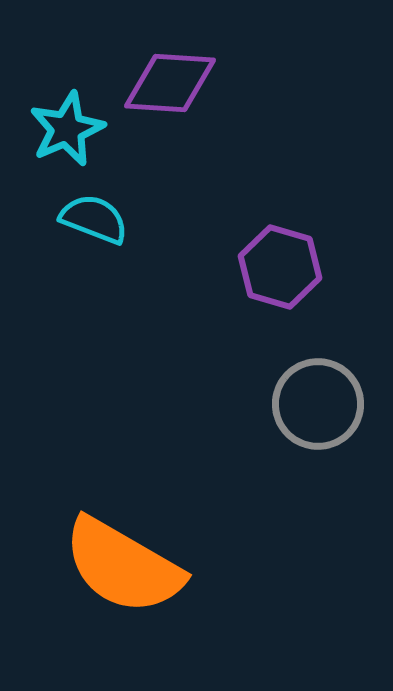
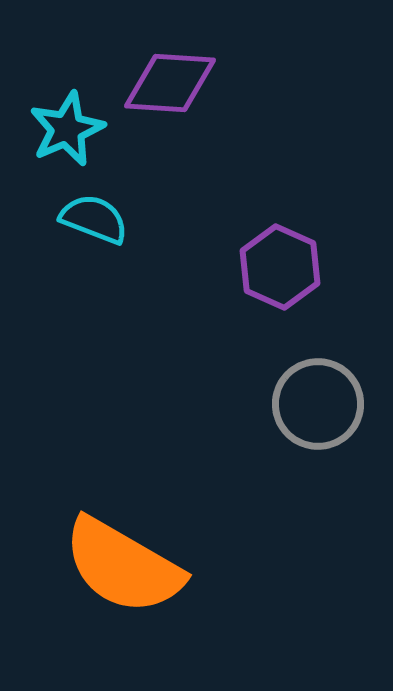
purple hexagon: rotated 8 degrees clockwise
